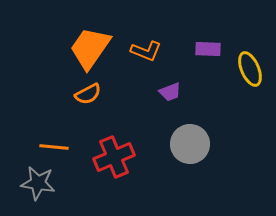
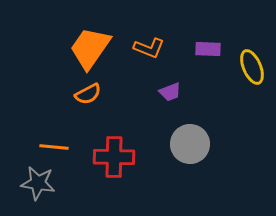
orange L-shape: moved 3 px right, 3 px up
yellow ellipse: moved 2 px right, 2 px up
red cross: rotated 24 degrees clockwise
